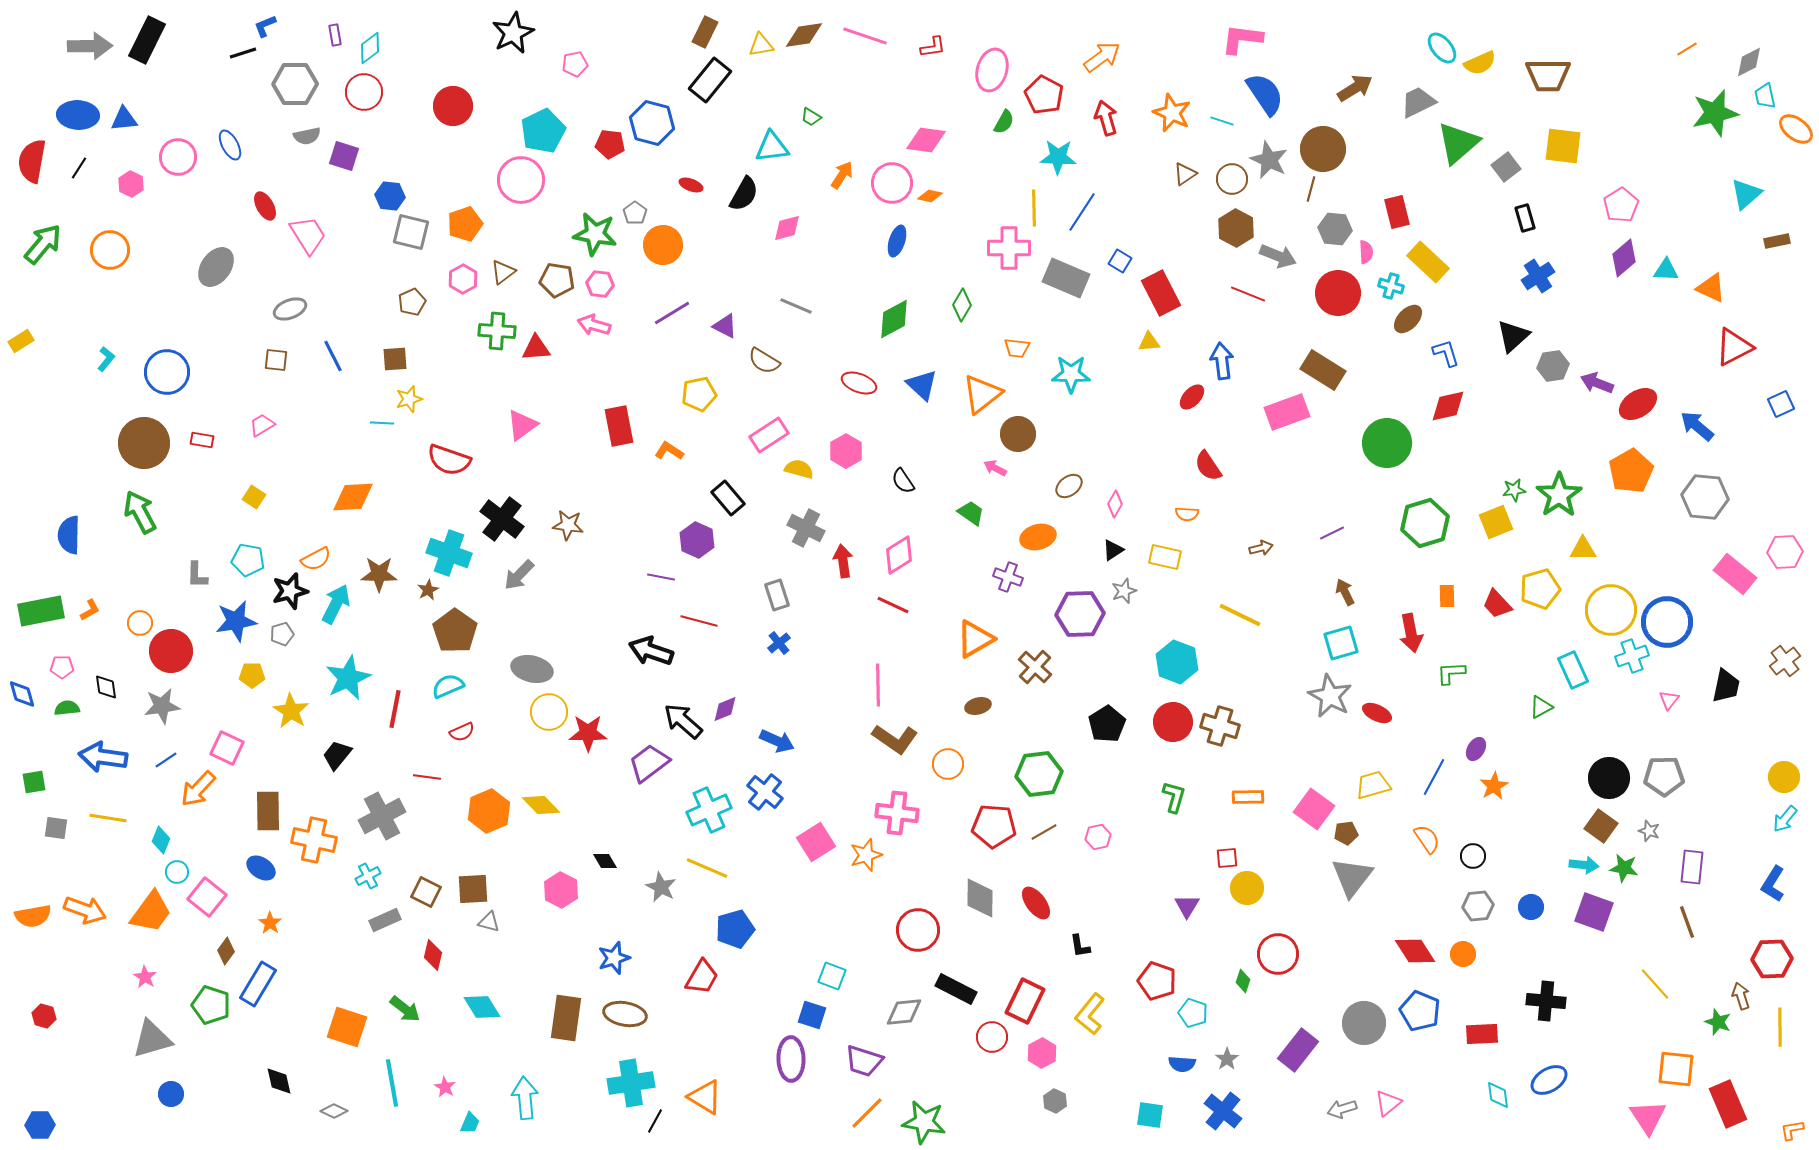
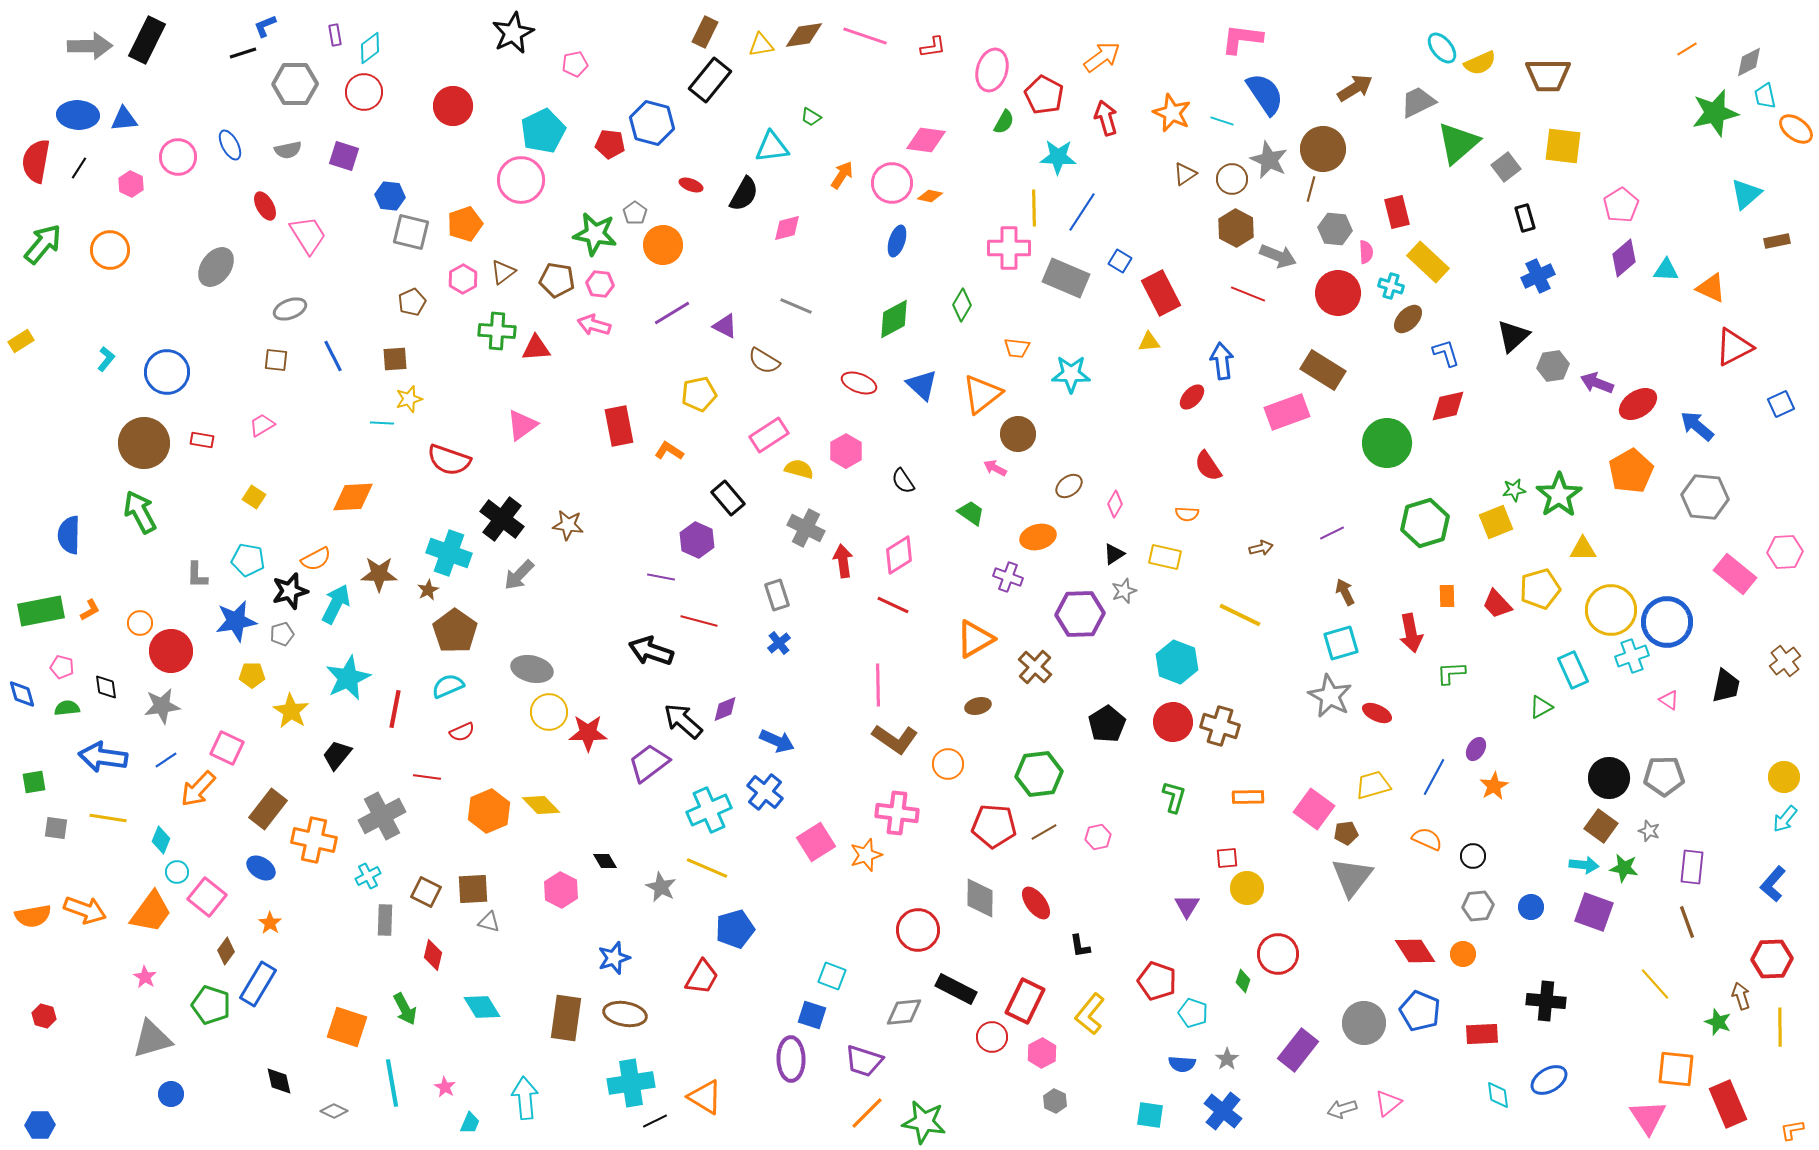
gray semicircle at (307, 136): moved 19 px left, 14 px down
red semicircle at (32, 161): moved 4 px right
blue cross at (1538, 276): rotated 8 degrees clockwise
black triangle at (1113, 550): moved 1 px right, 4 px down
pink pentagon at (62, 667): rotated 15 degrees clockwise
pink triangle at (1669, 700): rotated 35 degrees counterclockwise
brown rectangle at (268, 811): moved 2 px up; rotated 39 degrees clockwise
orange semicircle at (1427, 839): rotated 32 degrees counterclockwise
blue L-shape at (1773, 884): rotated 9 degrees clockwise
gray rectangle at (385, 920): rotated 64 degrees counterclockwise
green arrow at (405, 1009): rotated 24 degrees clockwise
black line at (655, 1121): rotated 35 degrees clockwise
